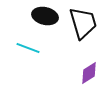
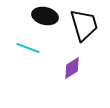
black trapezoid: moved 1 px right, 2 px down
purple diamond: moved 17 px left, 5 px up
